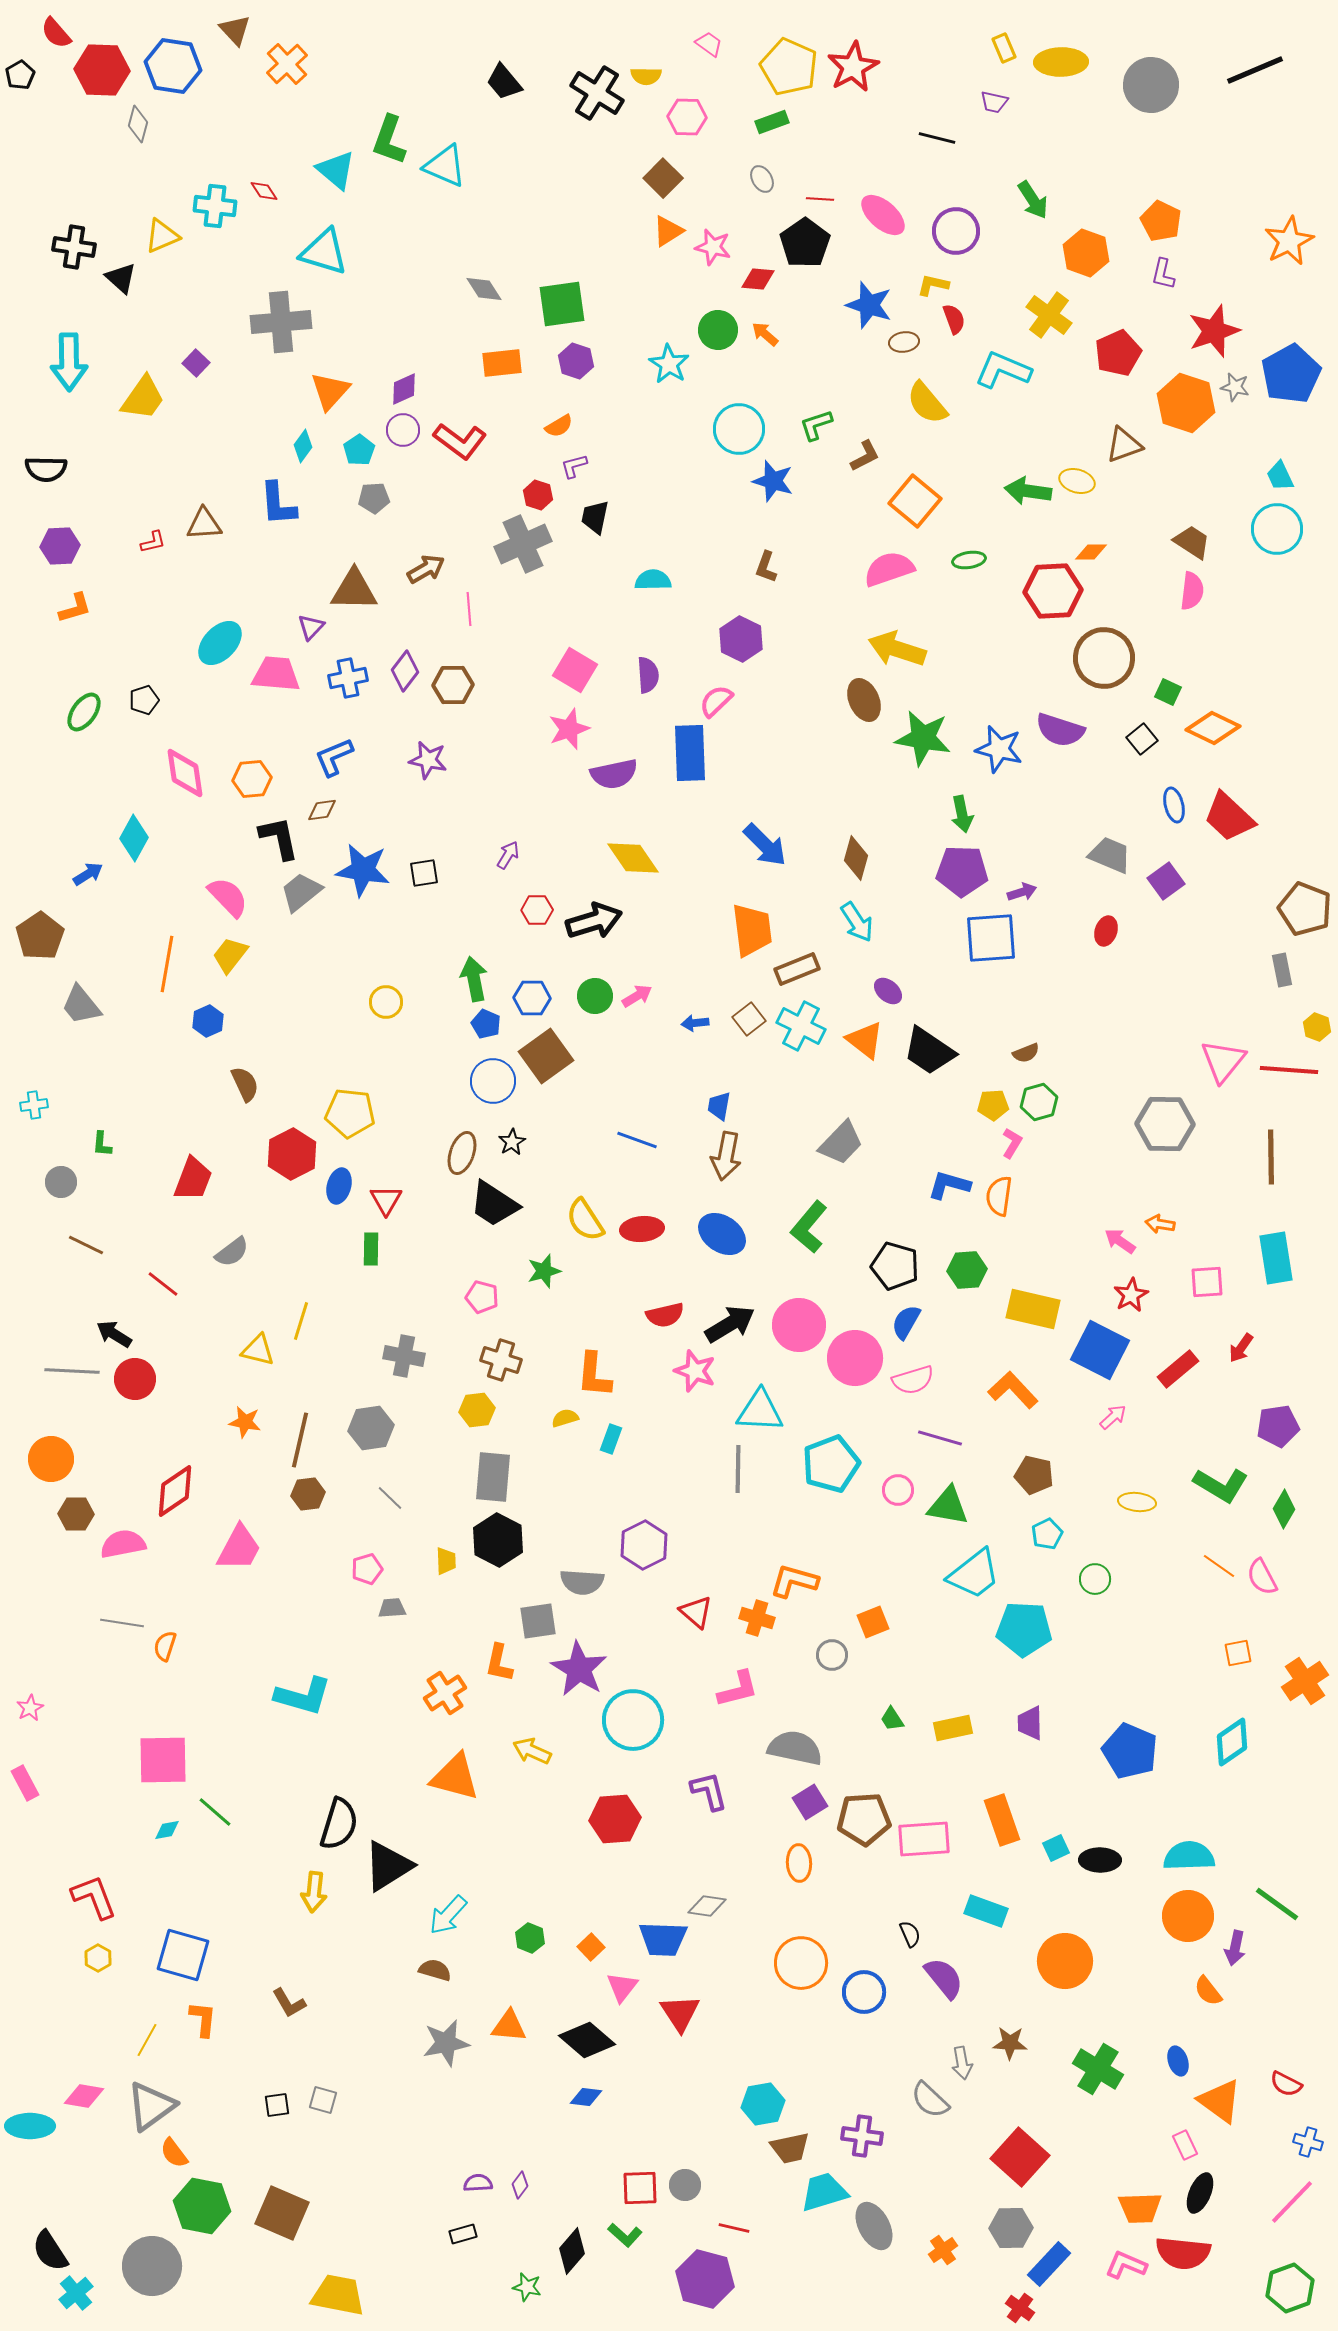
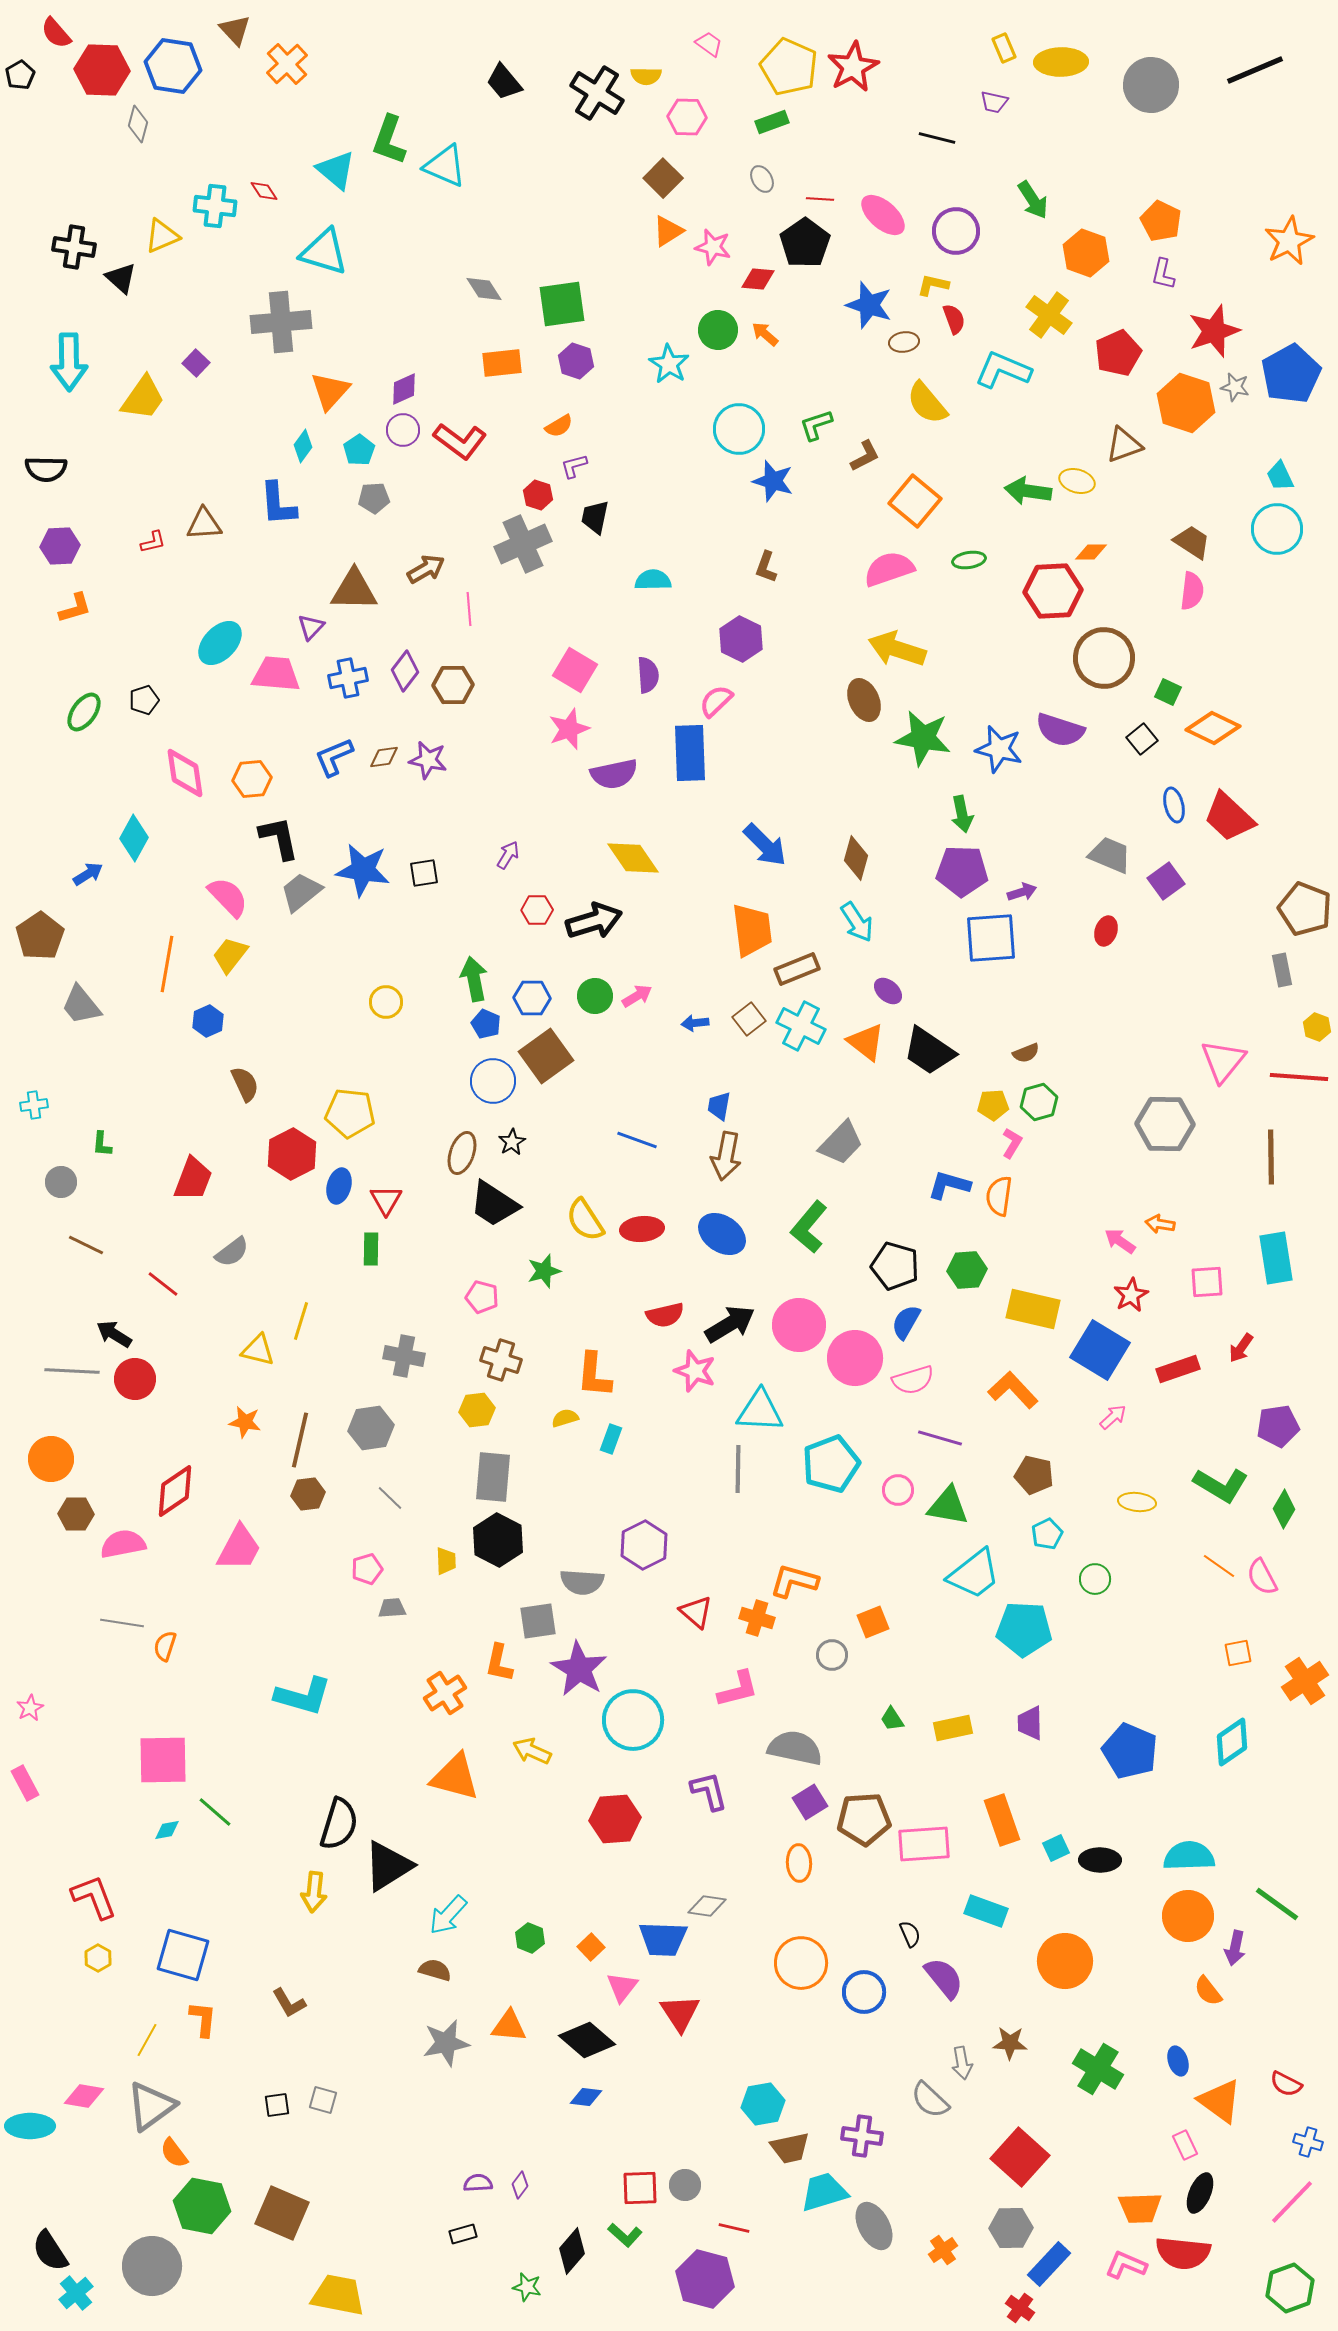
brown diamond at (322, 810): moved 62 px right, 53 px up
orange triangle at (865, 1040): moved 1 px right, 2 px down
red line at (1289, 1070): moved 10 px right, 7 px down
blue square at (1100, 1350): rotated 4 degrees clockwise
red rectangle at (1178, 1369): rotated 21 degrees clockwise
pink rectangle at (924, 1839): moved 5 px down
